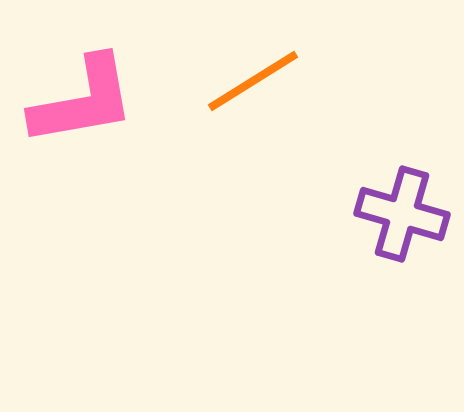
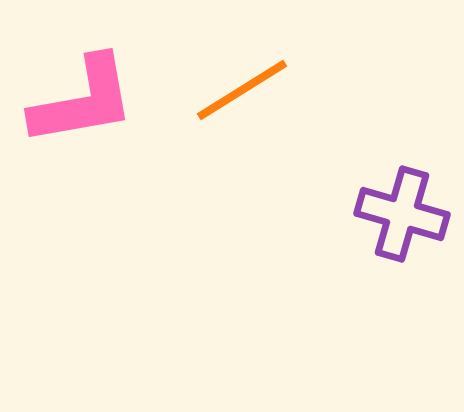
orange line: moved 11 px left, 9 px down
